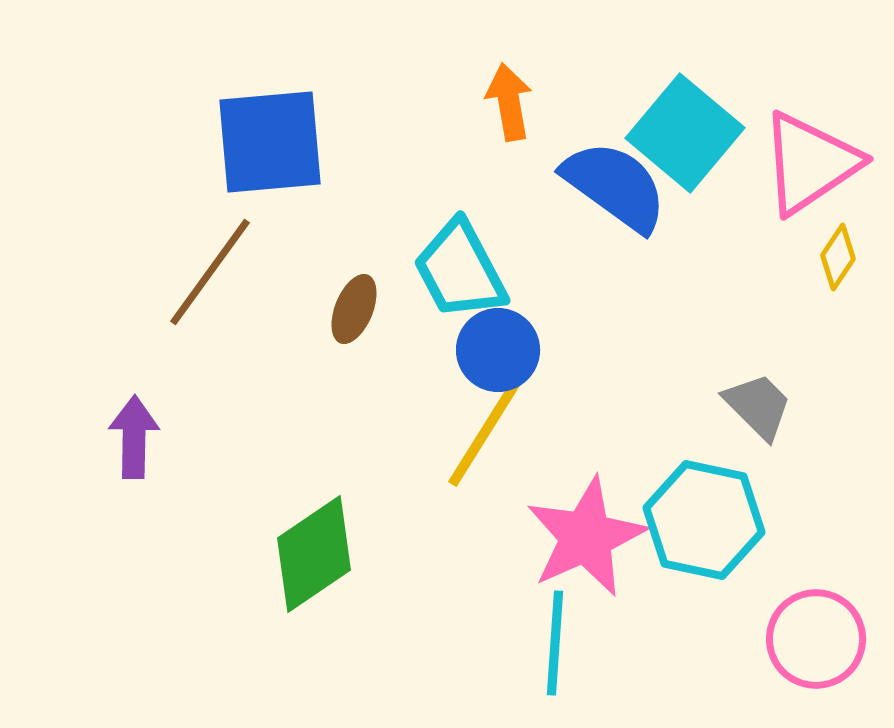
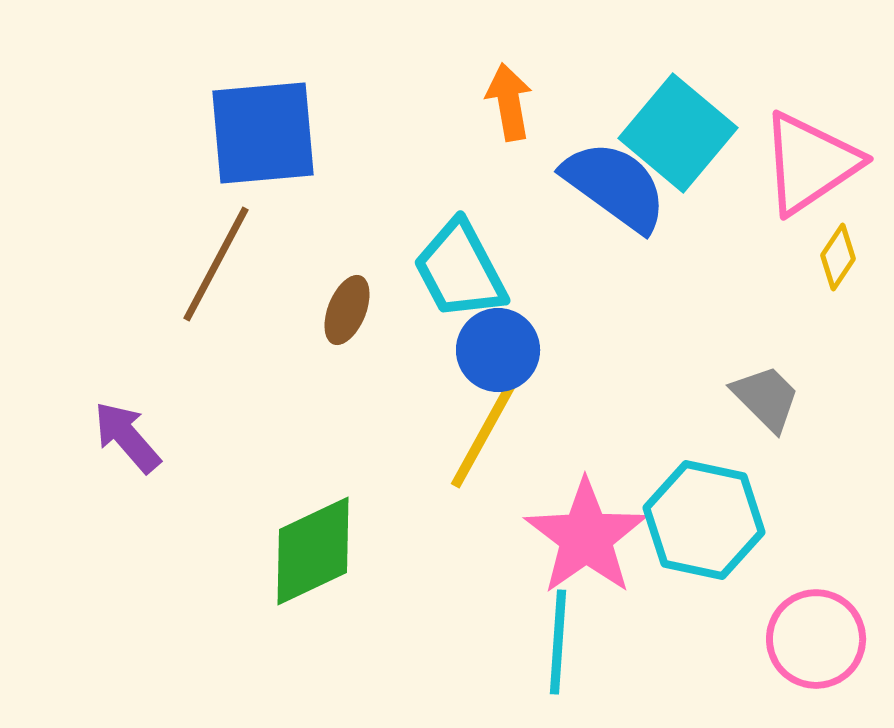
cyan square: moved 7 px left
blue square: moved 7 px left, 9 px up
brown line: moved 6 px right, 8 px up; rotated 8 degrees counterclockwise
brown ellipse: moved 7 px left, 1 px down
gray trapezoid: moved 8 px right, 8 px up
yellow line: rotated 3 degrees counterclockwise
purple arrow: moved 7 px left; rotated 42 degrees counterclockwise
pink star: rotated 11 degrees counterclockwise
green diamond: moved 1 px left, 3 px up; rotated 9 degrees clockwise
cyan line: moved 3 px right, 1 px up
